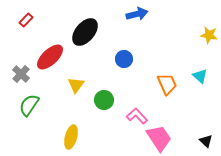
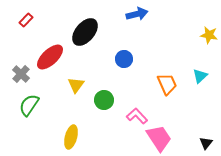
cyan triangle: rotated 35 degrees clockwise
black triangle: moved 2 px down; rotated 24 degrees clockwise
